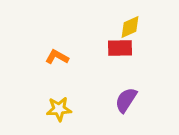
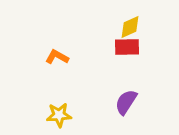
red rectangle: moved 7 px right, 1 px up
purple semicircle: moved 2 px down
yellow star: moved 6 px down
